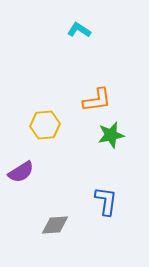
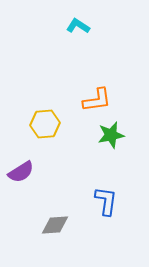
cyan L-shape: moved 1 px left, 4 px up
yellow hexagon: moved 1 px up
